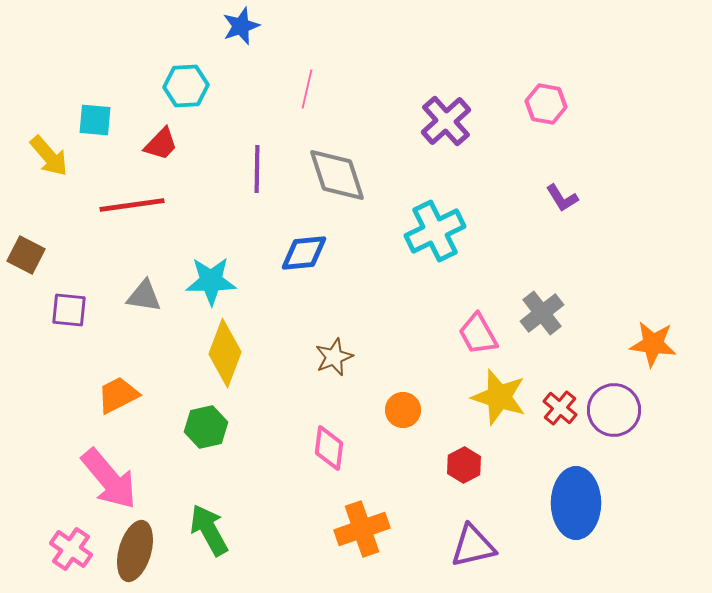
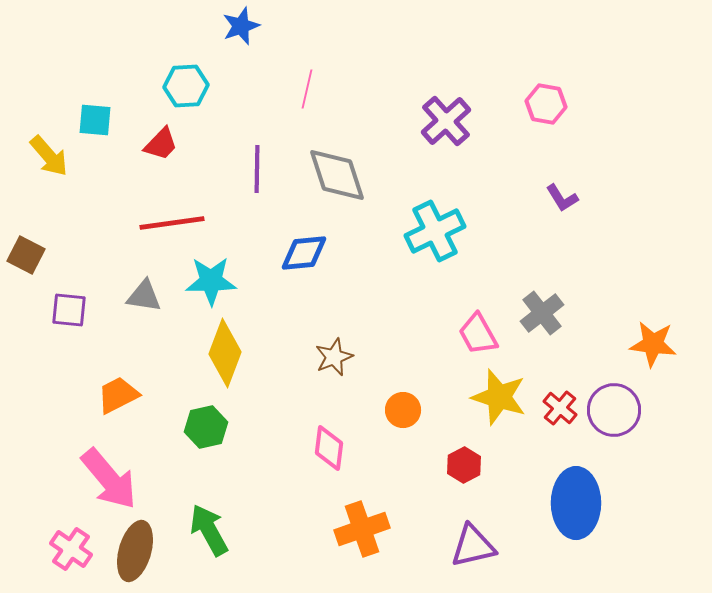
red line: moved 40 px right, 18 px down
